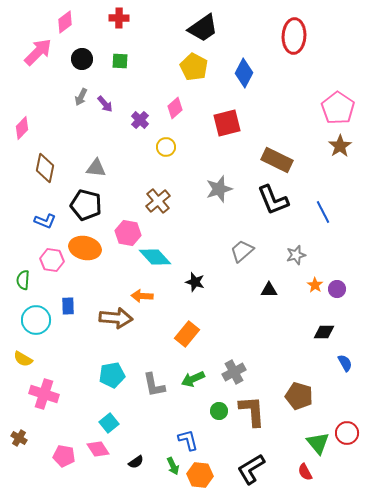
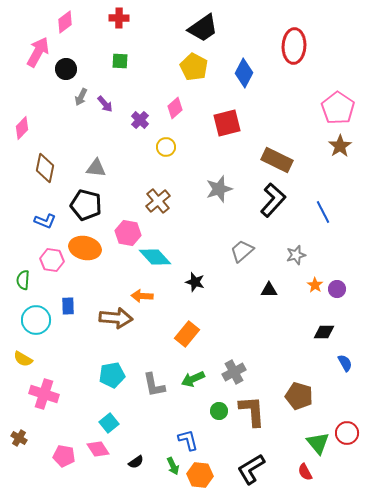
red ellipse at (294, 36): moved 10 px down
pink arrow at (38, 52): rotated 16 degrees counterclockwise
black circle at (82, 59): moved 16 px left, 10 px down
black L-shape at (273, 200): rotated 116 degrees counterclockwise
